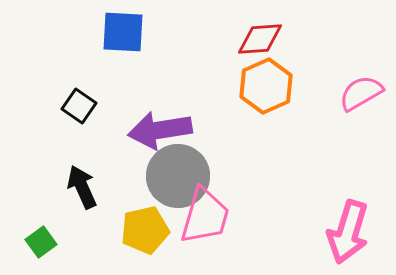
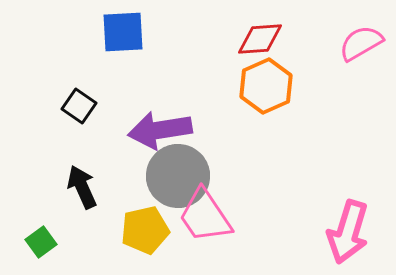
blue square: rotated 6 degrees counterclockwise
pink semicircle: moved 50 px up
pink trapezoid: rotated 130 degrees clockwise
